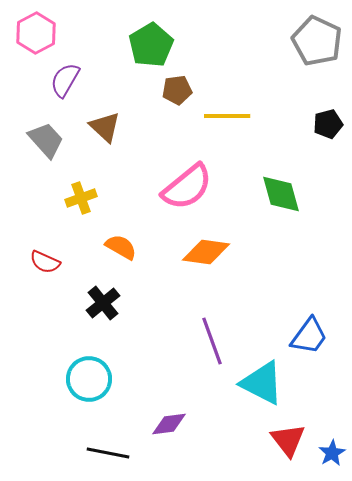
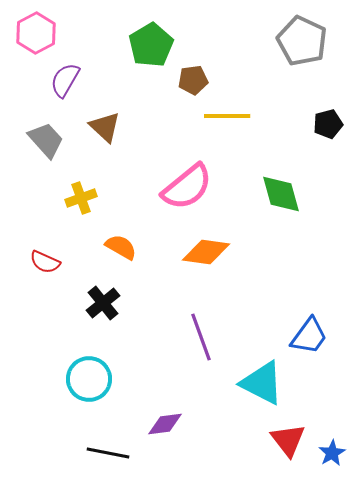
gray pentagon: moved 15 px left
brown pentagon: moved 16 px right, 10 px up
purple line: moved 11 px left, 4 px up
purple diamond: moved 4 px left
